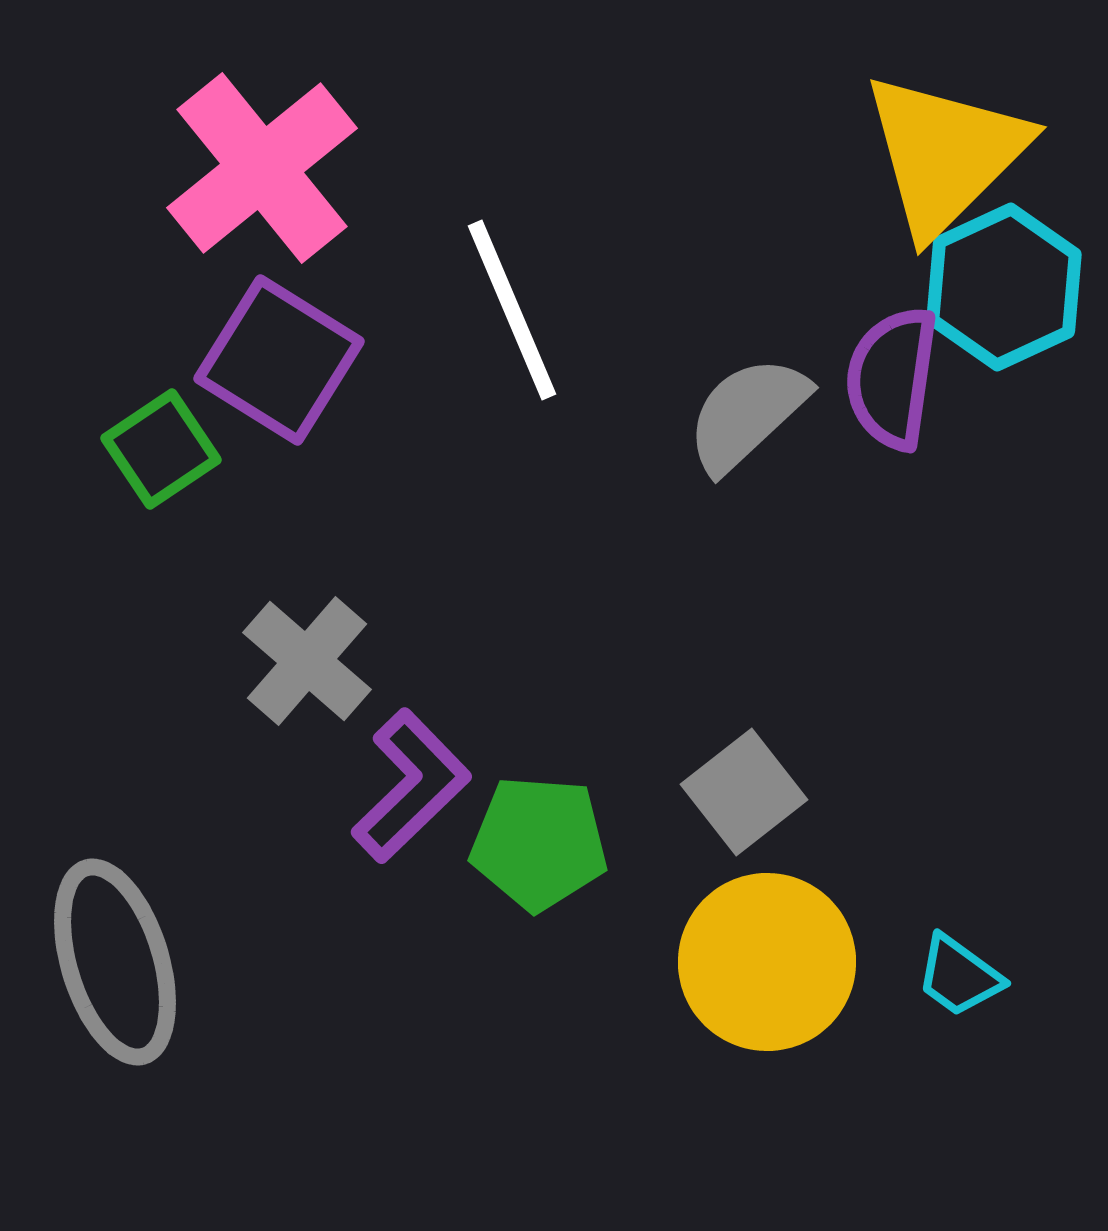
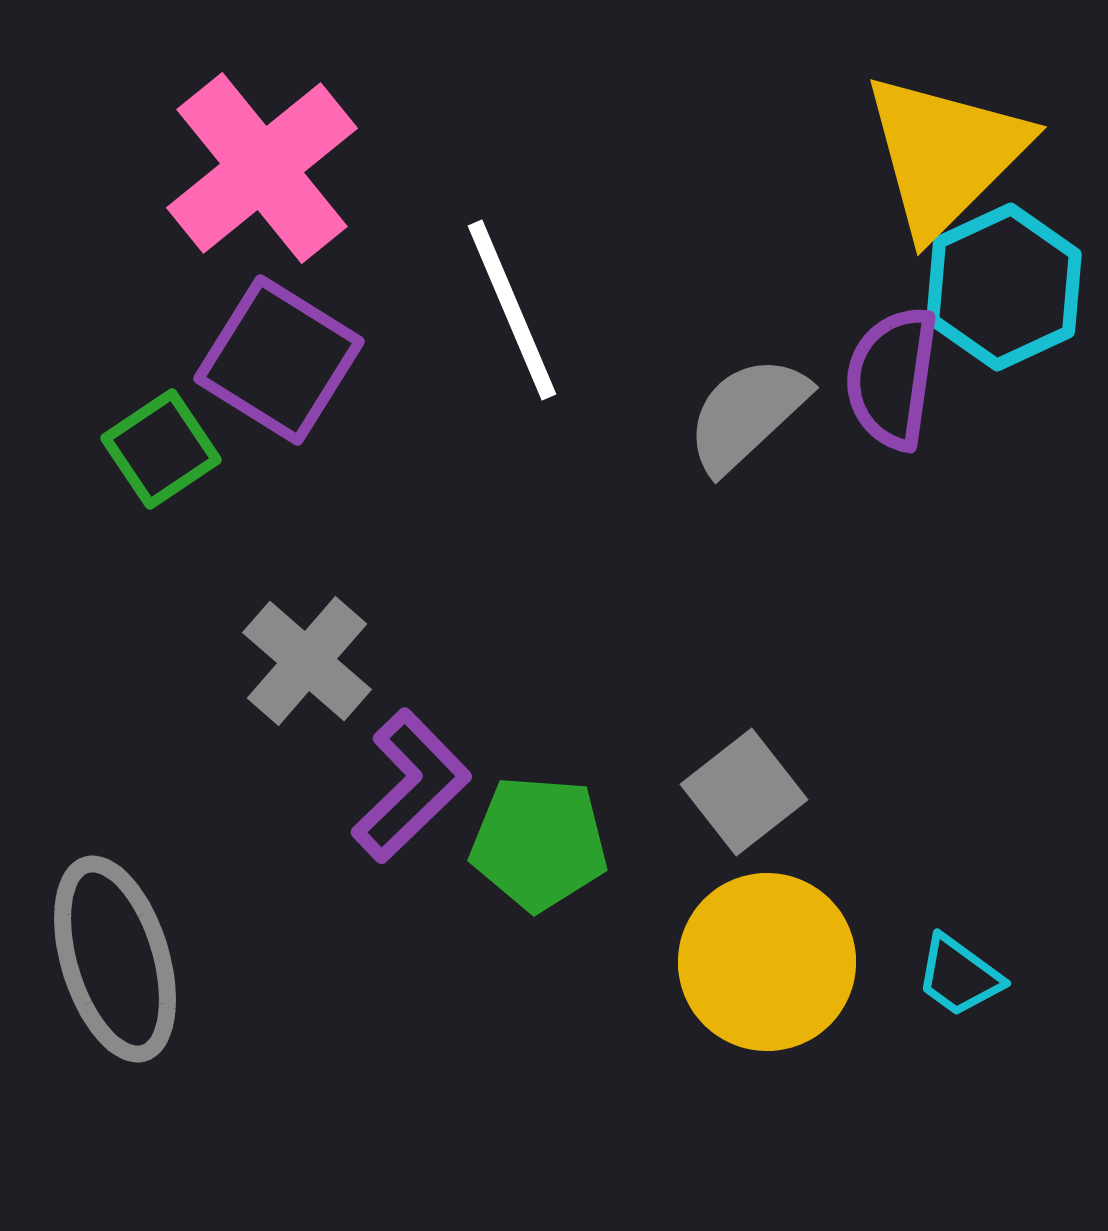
gray ellipse: moved 3 px up
